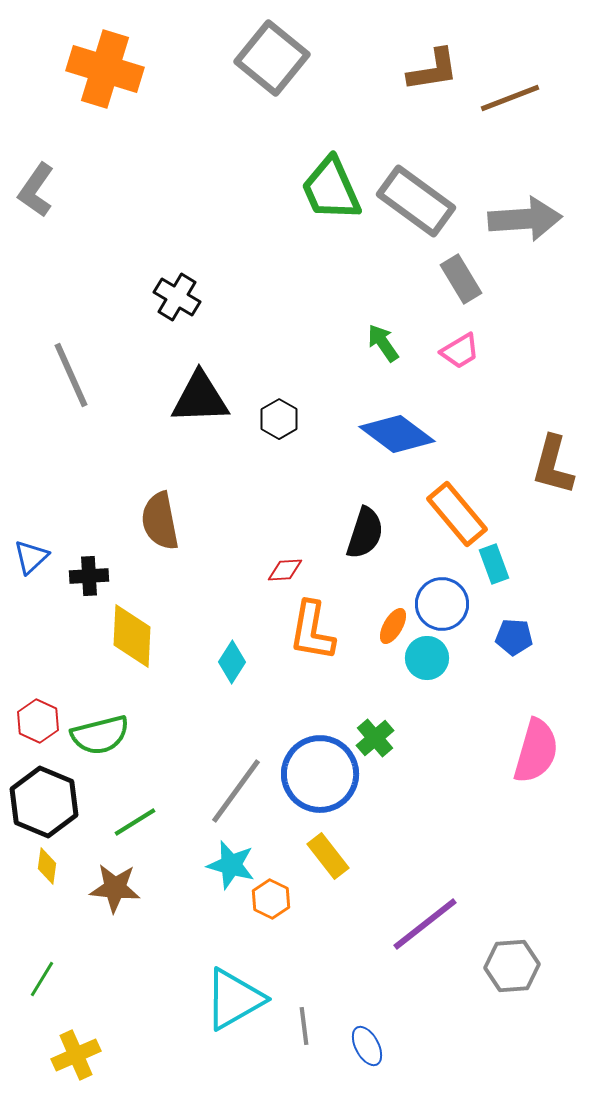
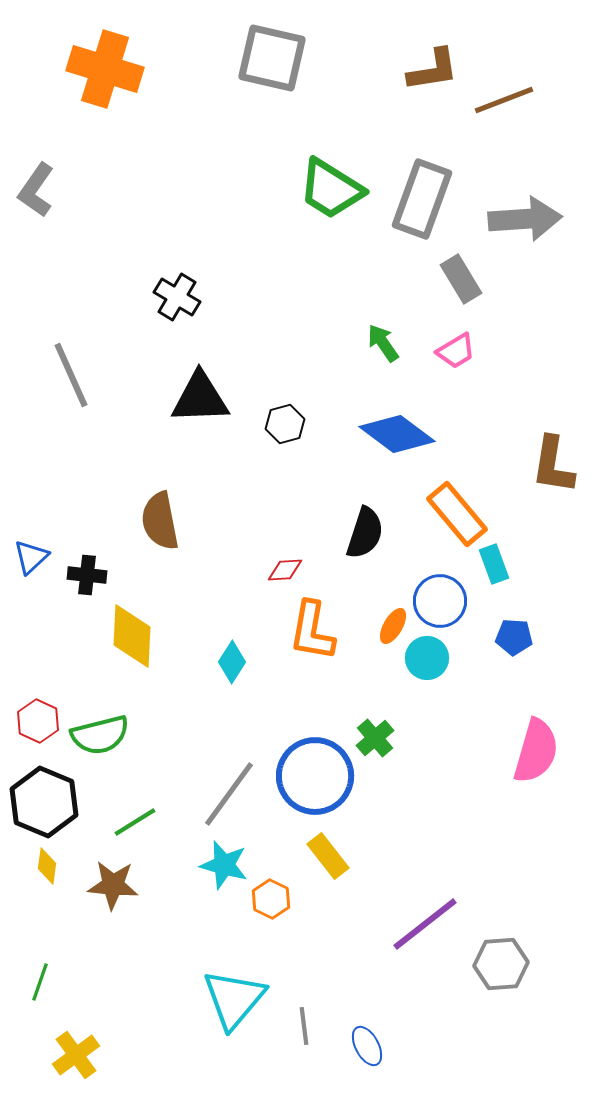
gray square at (272, 58): rotated 26 degrees counterclockwise
brown line at (510, 98): moved 6 px left, 2 px down
green trapezoid at (331, 189): rotated 34 degrees counterclockwise
gray rectangle at (416, 201): moved 6 px right, 2 px up; rotated 74 degrees clockwise
pink trapezoid at (460, 351): moved 4 px left
black hexagon at (279, 419): moved 6 px right, 5 px down; rotated 15 degrees clockwise
brown L-shape at (553, 465): rotated 6 degrees counterclockwise
black cross at (89, 576): moved 2 px left, 1 px up; rotated 9 degrees clockwise
blue circle at (442, 604): moved 2 px left, 3 px up
blue circle at (320, 774): moved 5 px left, 2 px down
gray line at (236, 791): moved 7 px left, 3 px down
cyan star at (231, 865): moved 7 px left
brown star at (115, 888): moved 2 px left, 3 px up
gray hexagon at (512, 966): moved 11 px left, 2 px up
green line at (42, 979): moved 2 px left, 3 px down; rotated 12 degrees counterclockwise
cyan triangle at (234, 999): rotated 20 degrees counterclockwise
yellow cross at (76, 1055): rotated 12 degrees counterclockwise
